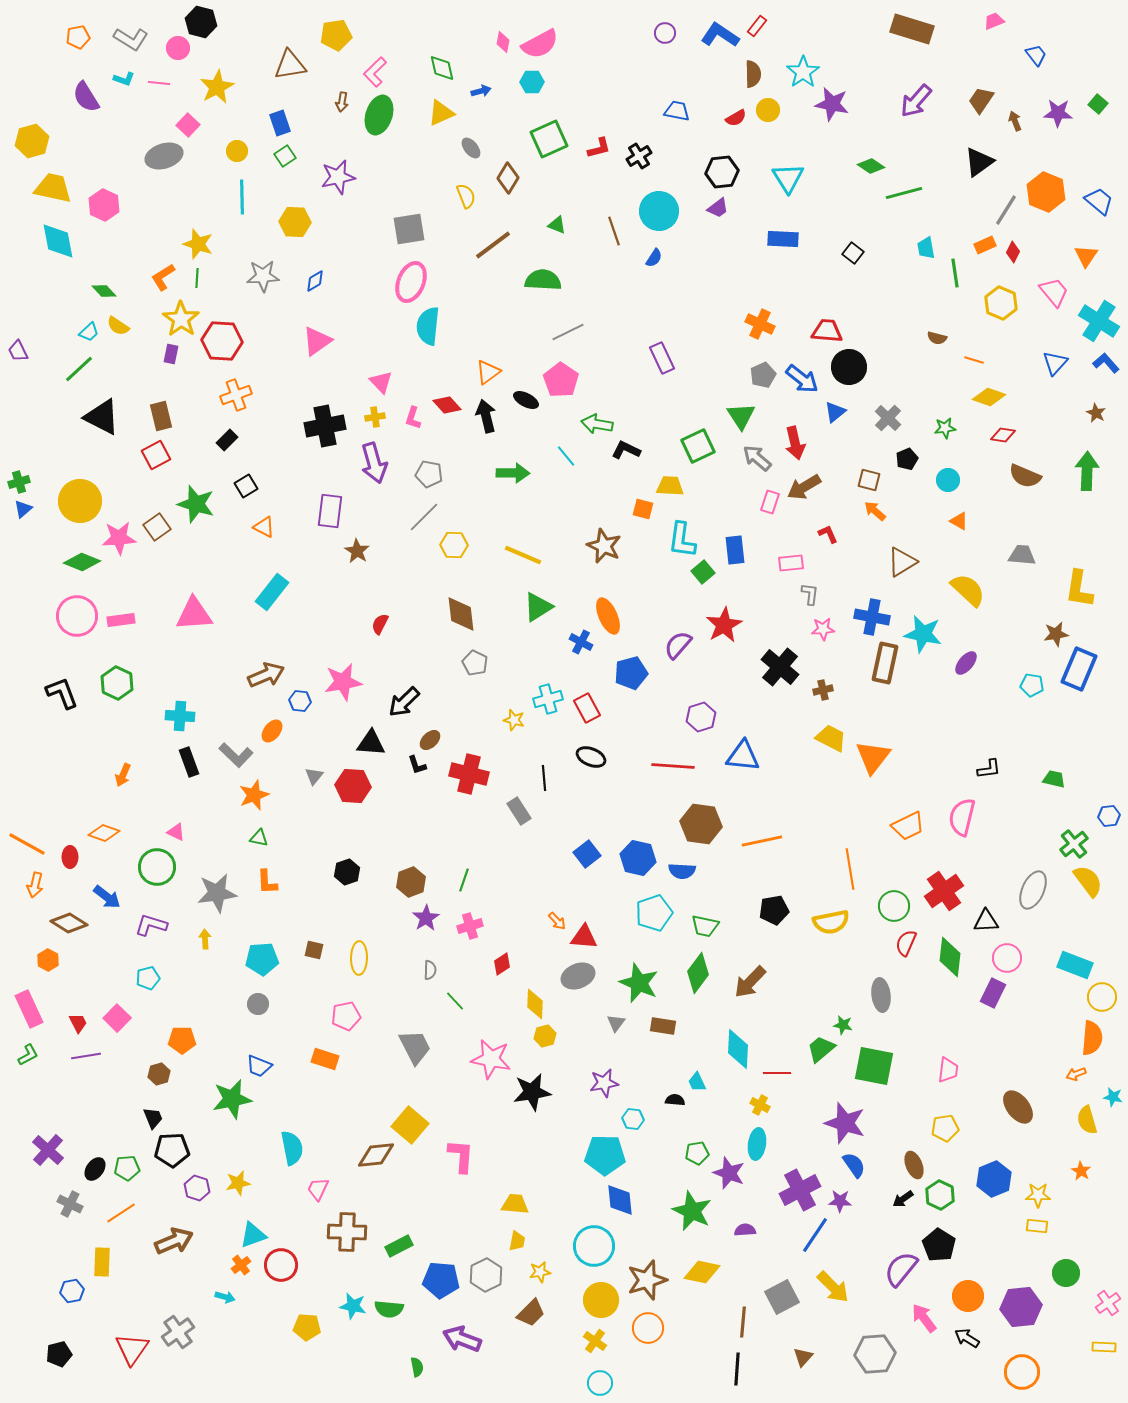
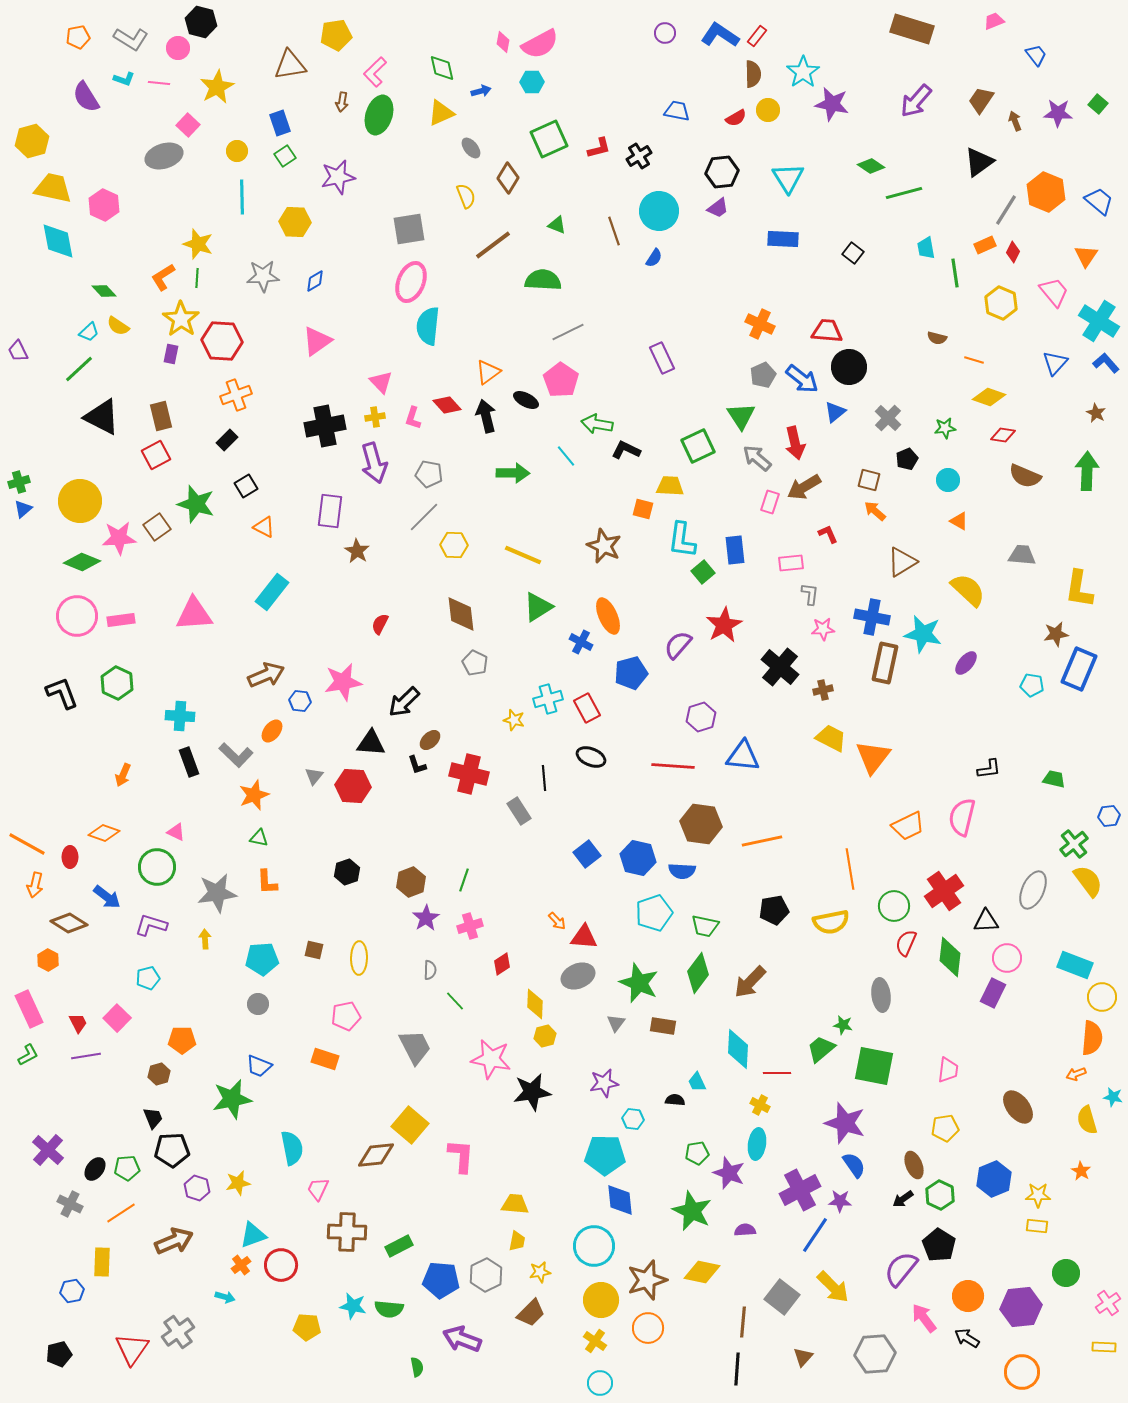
red rectangle at (757, 26): moved 10 px down
gray square at (782, 1297): rotated 24 degrees counterclockwise
